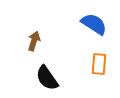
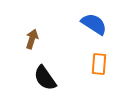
brown arrow: moved 2 px left, 2 px up
black semicircle: moved 2 px left
